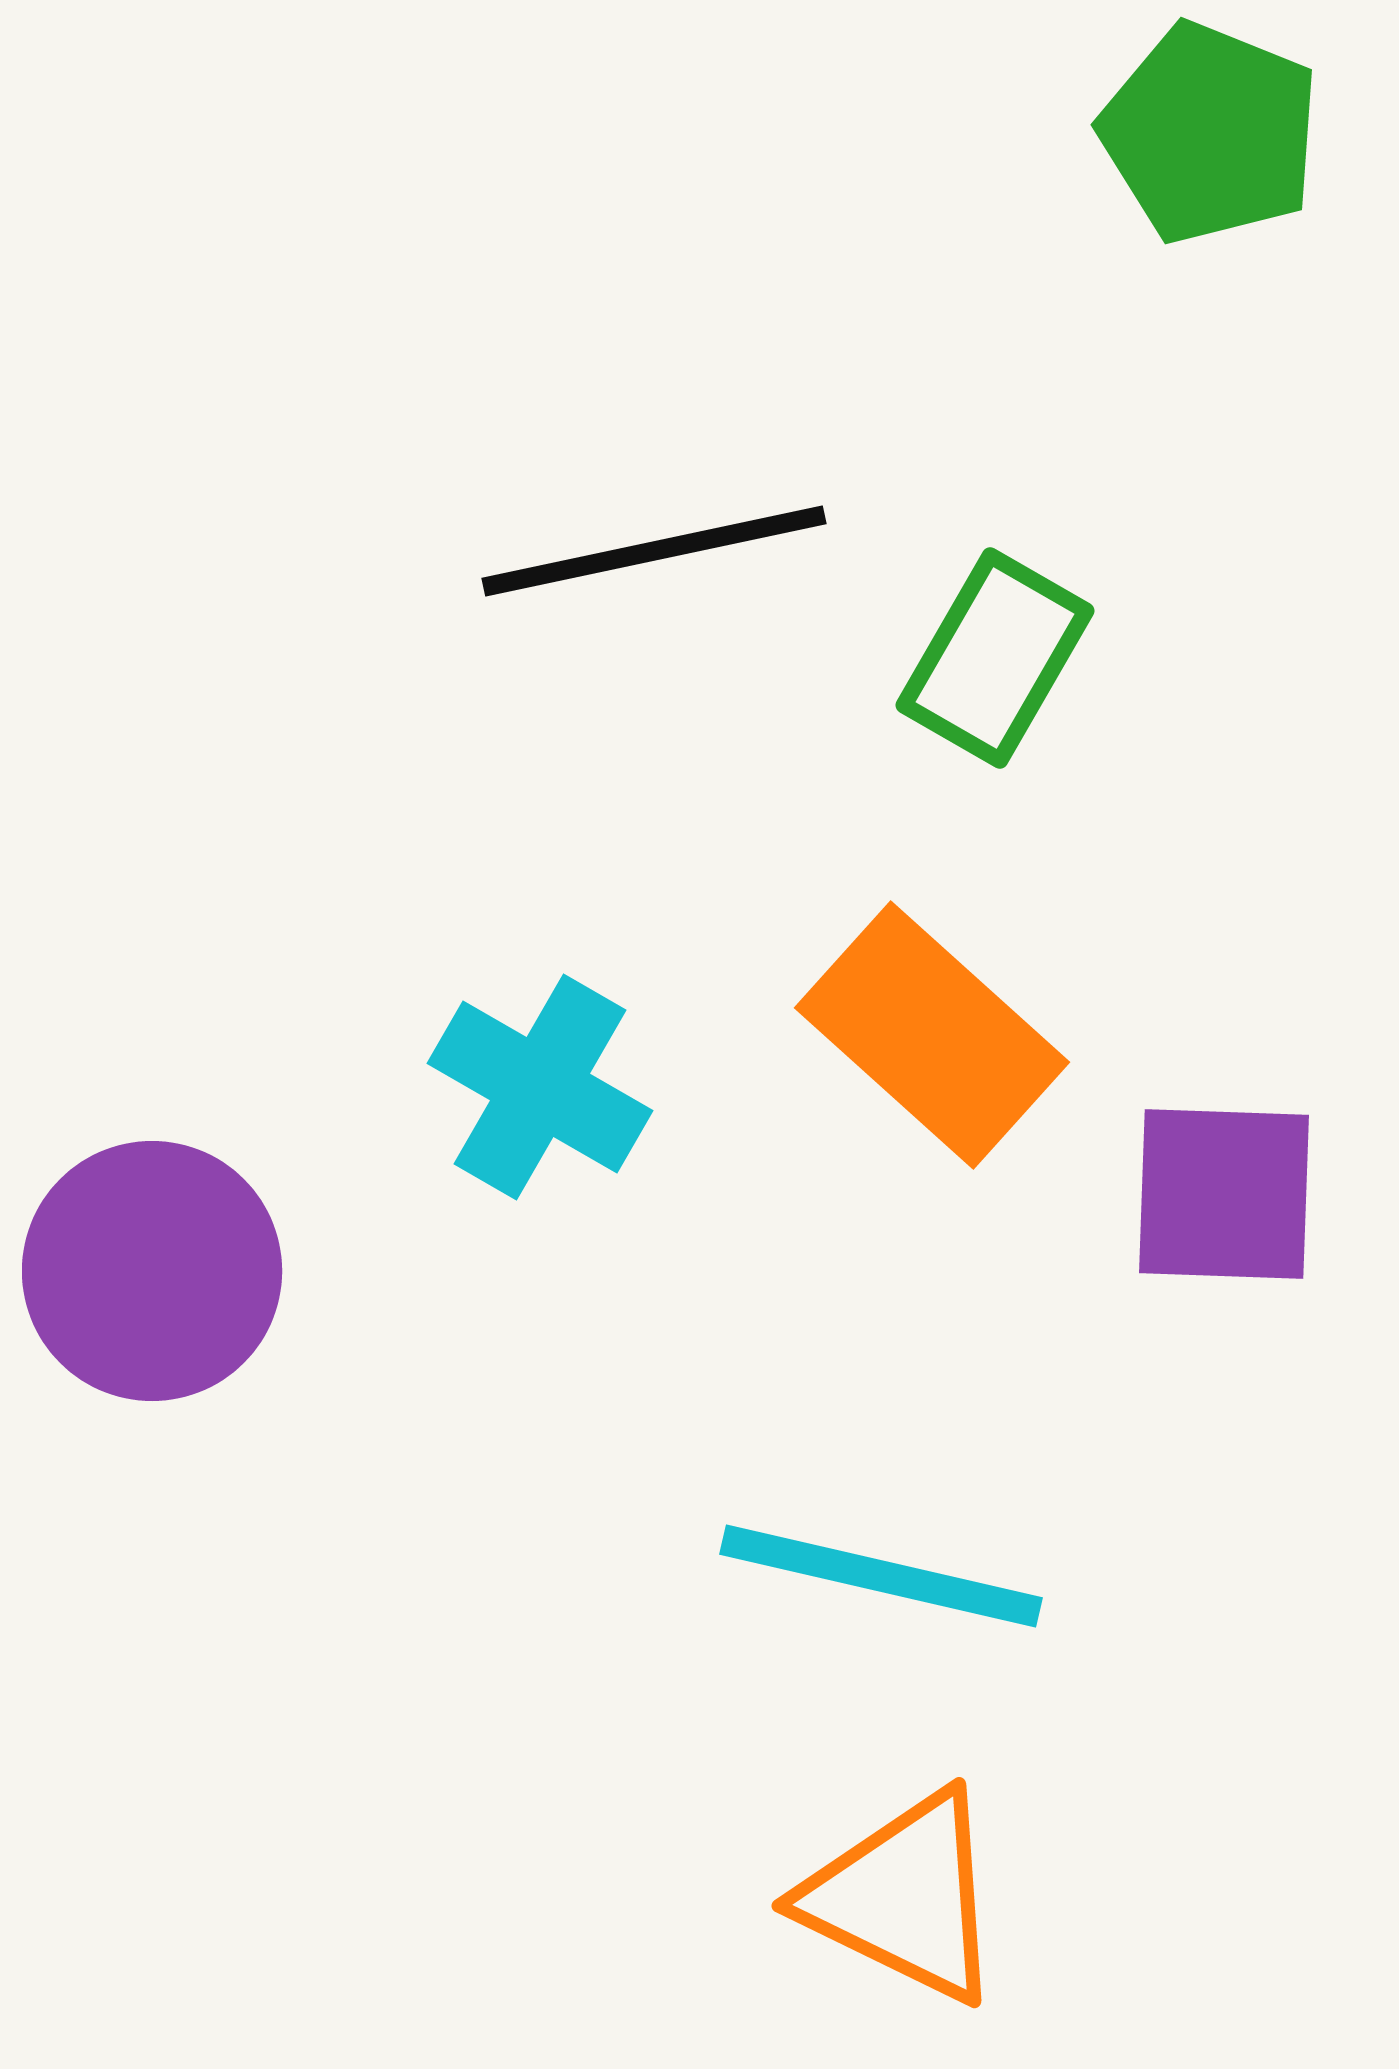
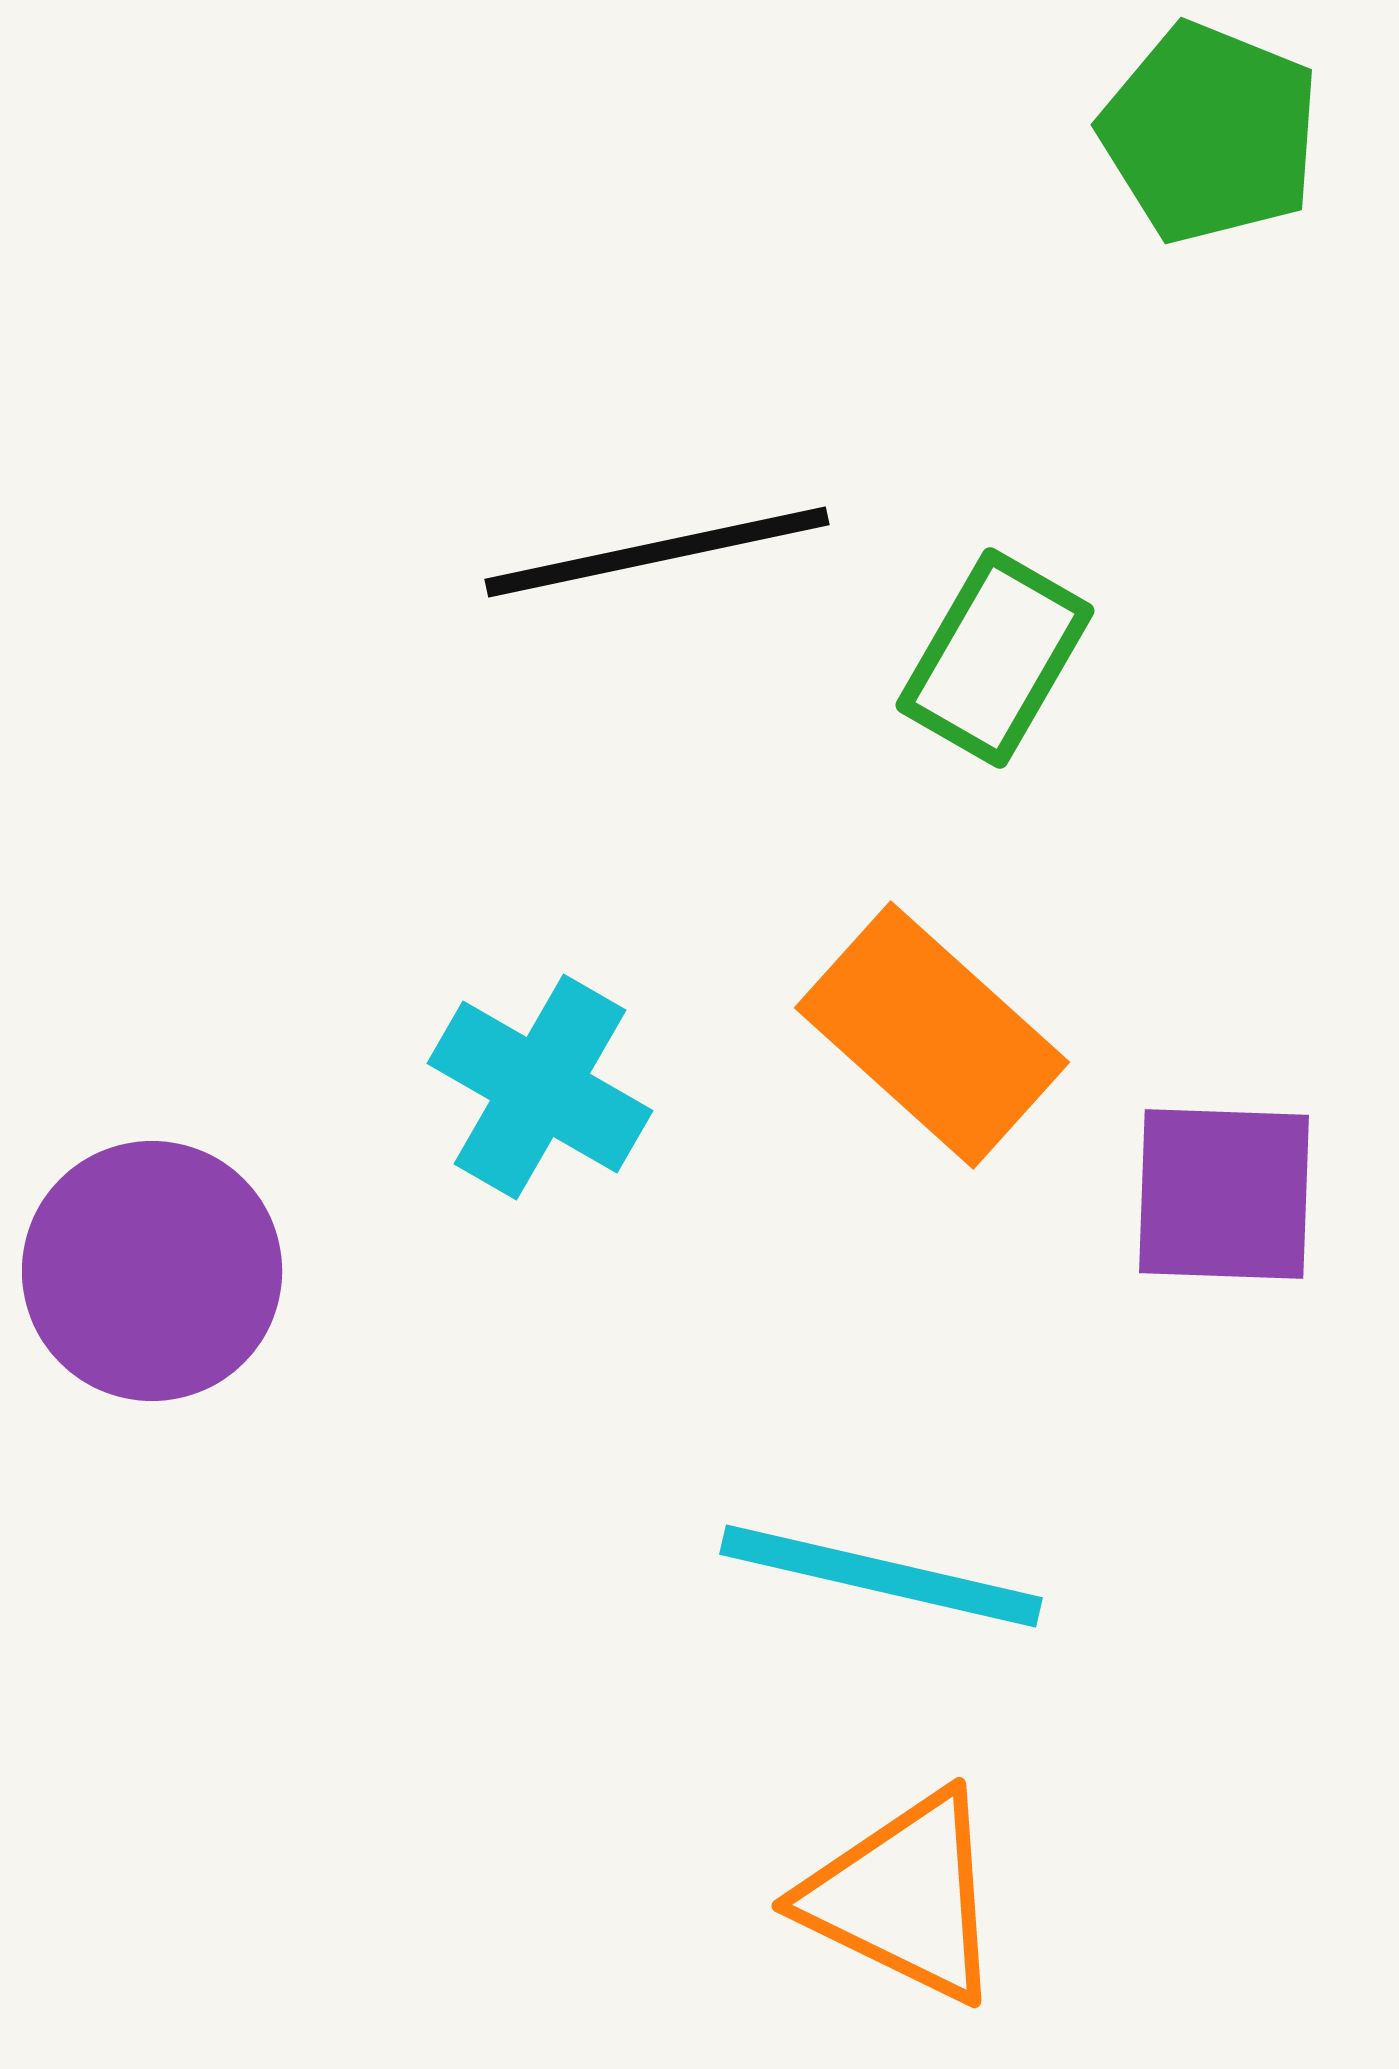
black line: moved 3 px right, 1 px down
